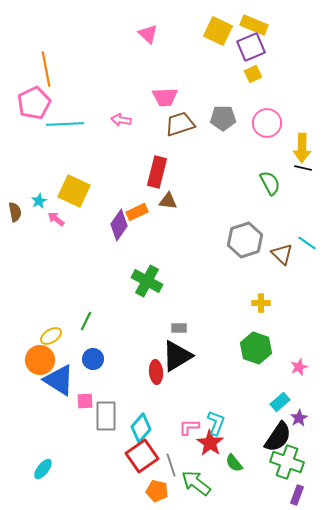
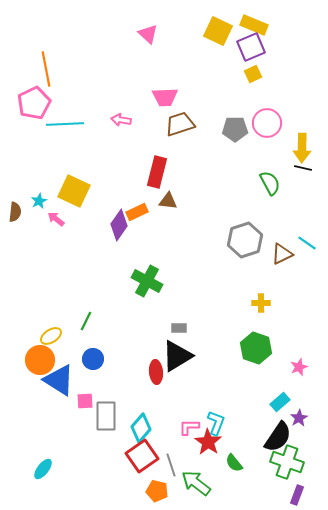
gray pentagon at (223, 118): moved 12 px right, 11 px down
brown semicircle at (15, 212): rotated 18 degrees clockwise
brown triangle at (282, 254): rotated 50 degrees clockwise
red star at (210, 443): moved 2 px left, 1 px up
